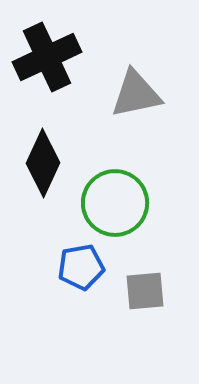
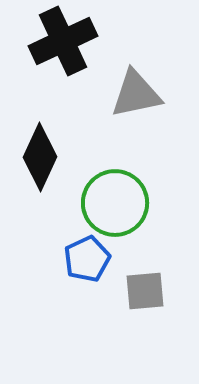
black cross: moved 16 px right, 16 px up
black diamond: moved 3 px left, 6 px up
blue pentagon: moved 6 px right, 8 px up; rotated 15 degrees counterclockwise
